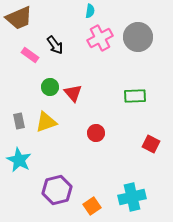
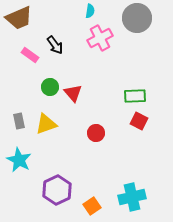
gray circle: moved 1 px left, 19 px up
yellow triangle: moved 2 px down
red square: moved 12 px left, 23 px up
purple hexagon: rotated 12 degrees counterclockwise
